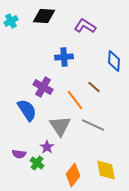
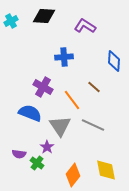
orange line: moved 3 px left
blue semicircle: moved 3 px right, 3 px down; rotated 35 degrees counterclockwise
